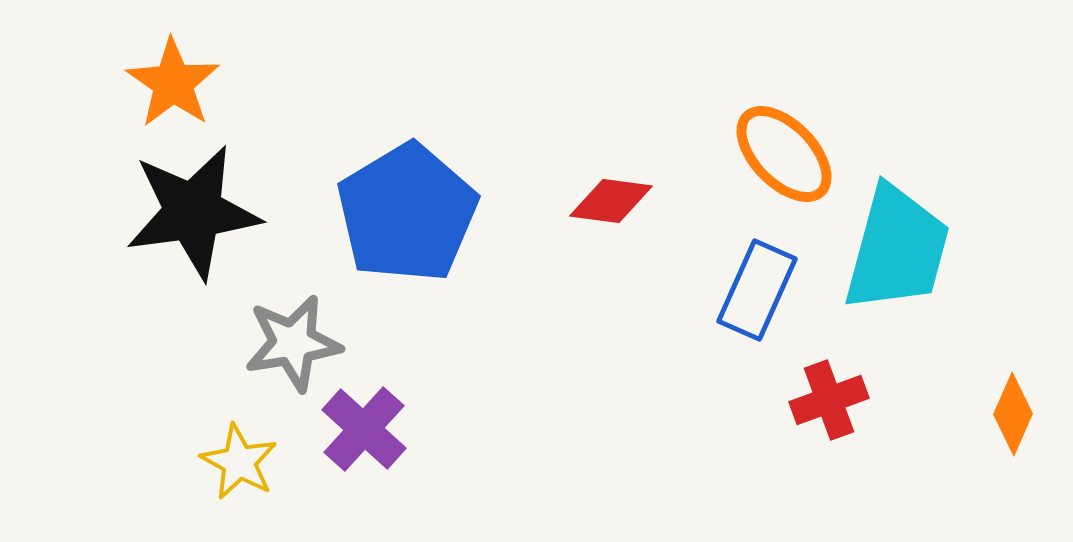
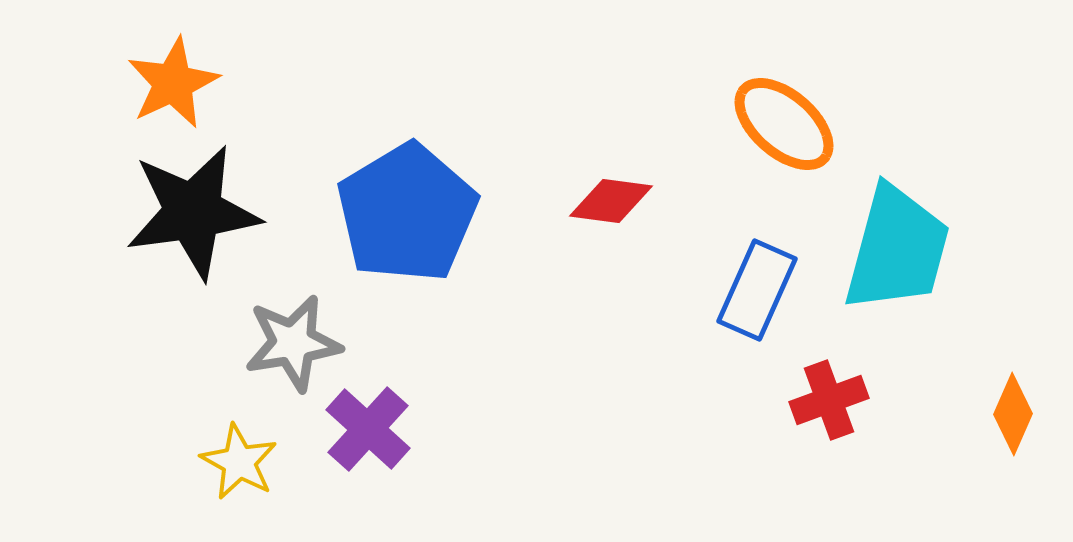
orange star: rotated 12 degrees clockwise
orange ellipse: moved 30 px up; rotated 5 degrees counterclockwise
purple cross: moved 4 px right
